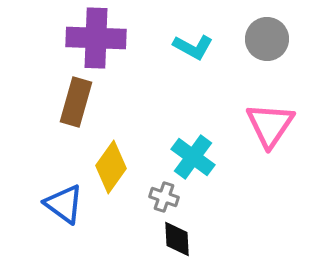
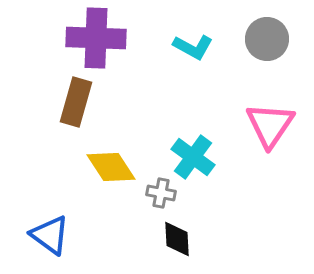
yellow diamond: rotated 69 degrees counterclockwise
gray cross: moved 3 px left, 4 px up; rotated 8 degrees counterclockwise
blue triangle: moved 14 px left, 31 px down
